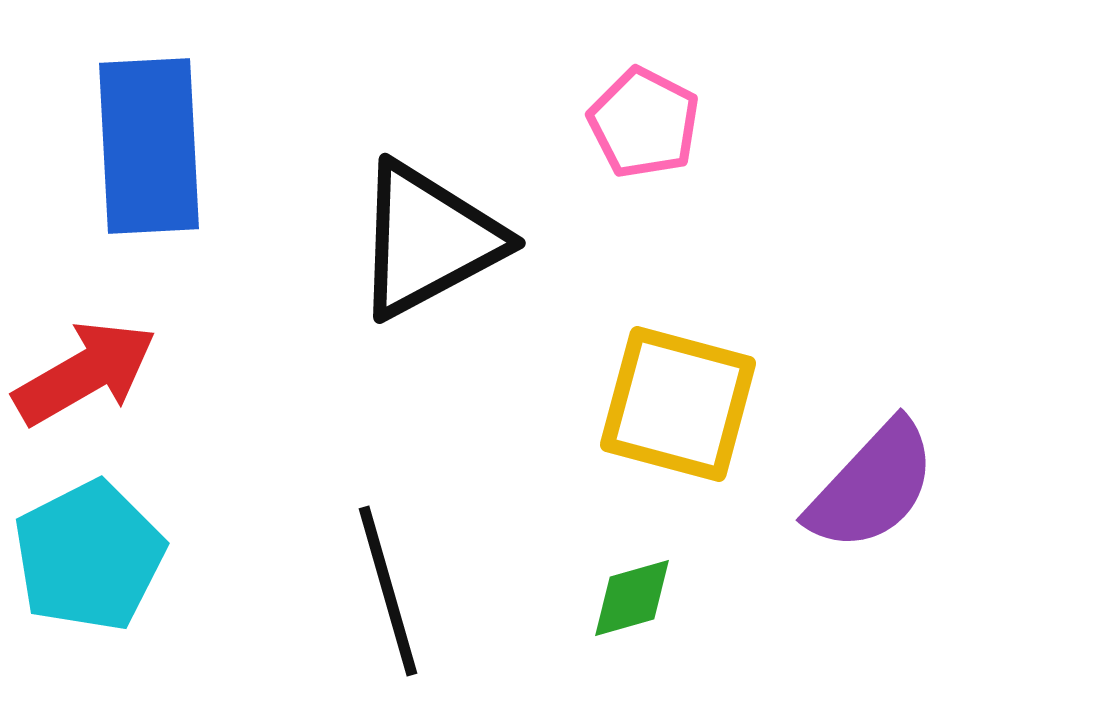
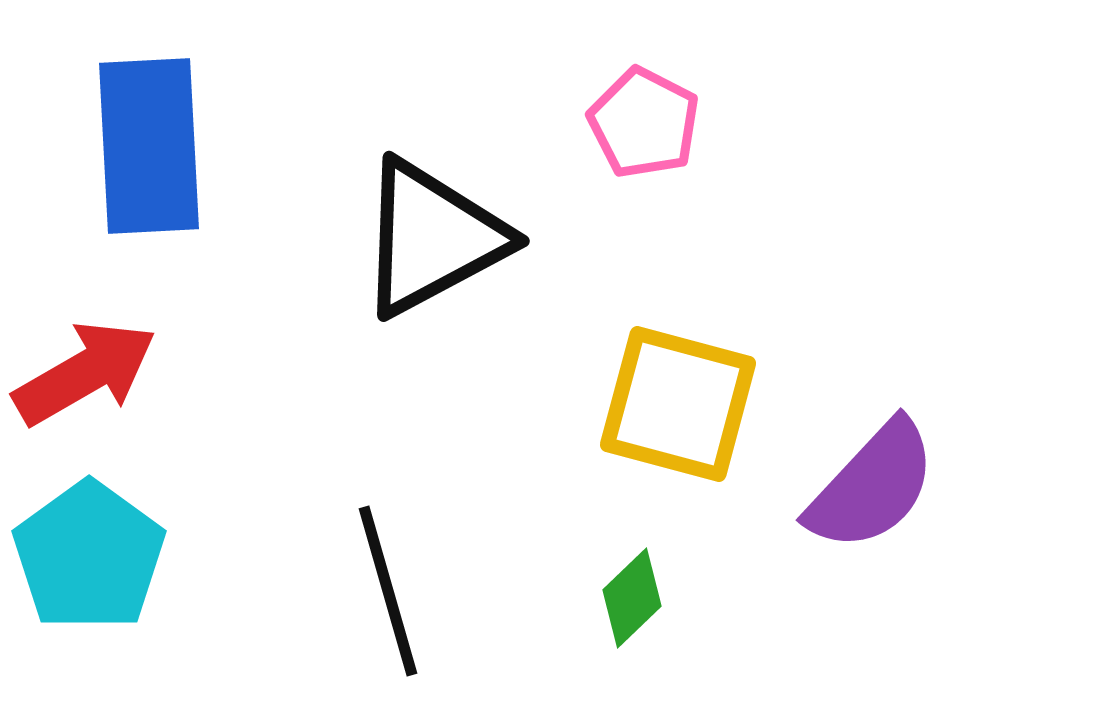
black triangle: moved 4 px right, 2 px up
cyan pentagon: rotated 9 degrees counterclockwise
green diamond: rotated 28 degrees counterclockwise
